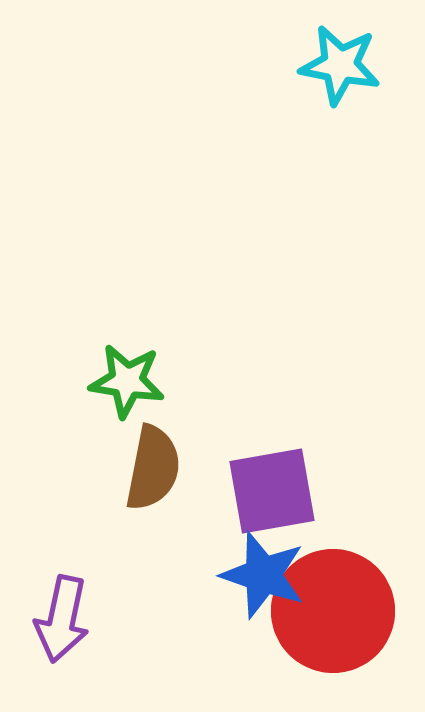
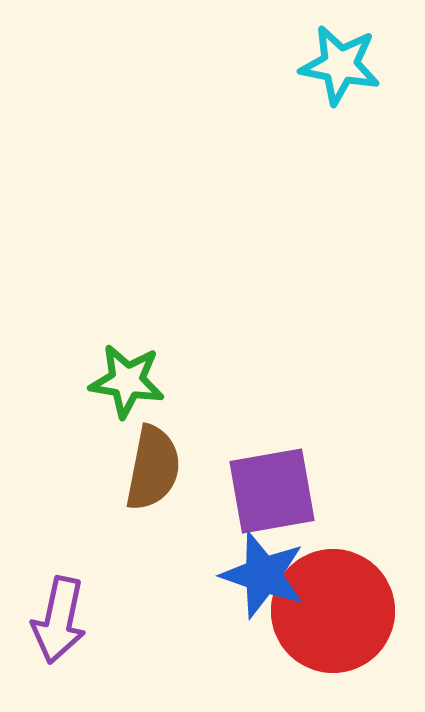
purple arrow: moved 3 px left, 1 px down
